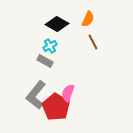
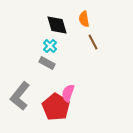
orange semicircle: moved 4 px left; rotated 147 degrees clockwise
black diamond: moved 1 px down; rotated 45 degrees clockwise
cyan cross: rotated 16 degrees counterclockwise
gray rectangle: moved 2 px right, 2 px down
gray L-shape: moved 16 px left, 1 px down
